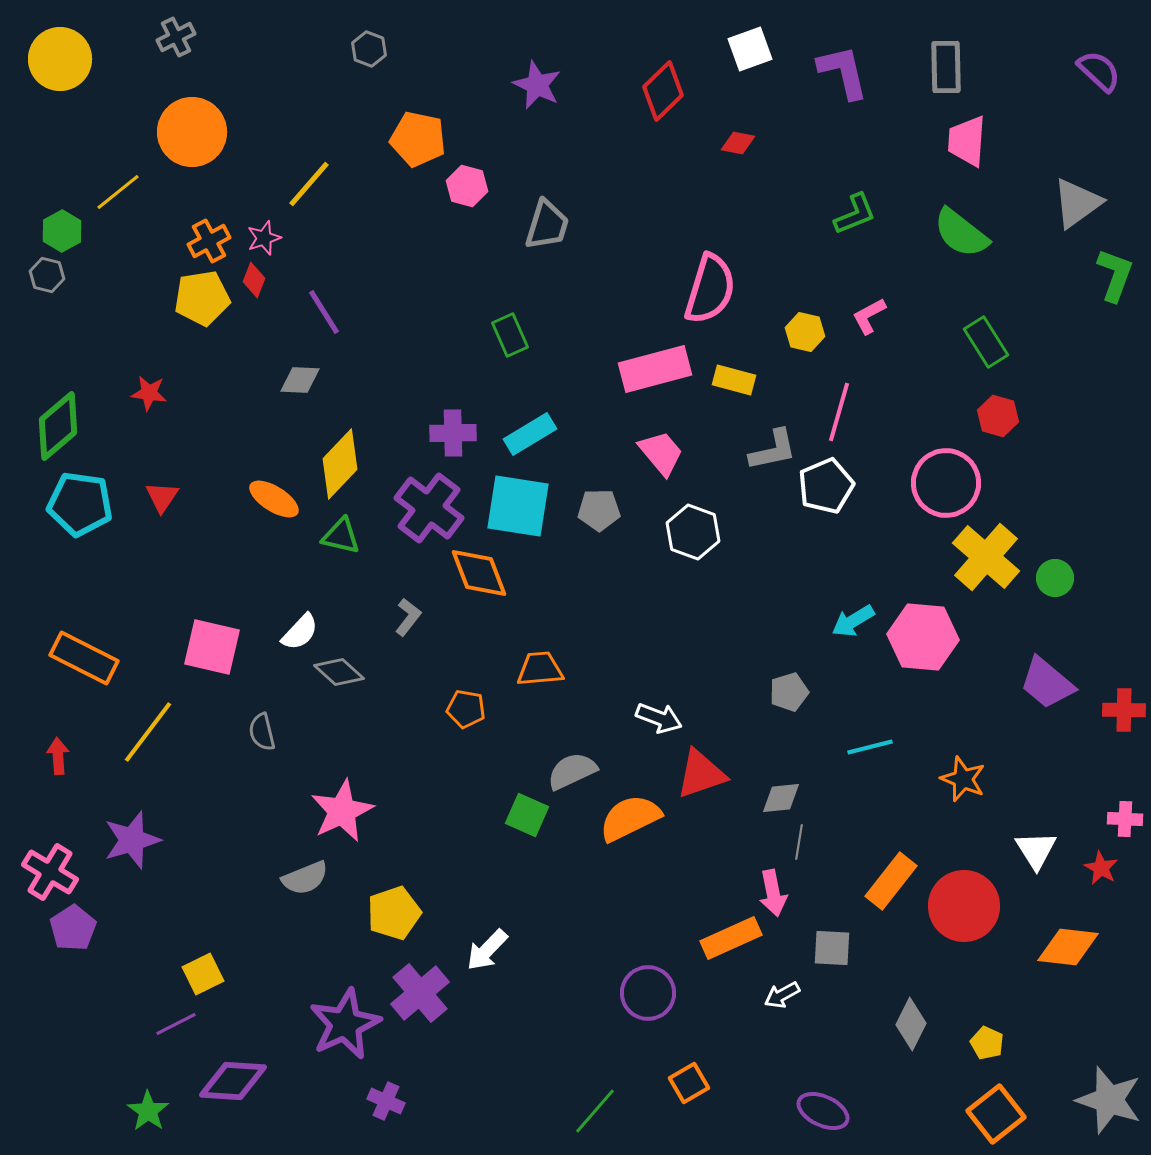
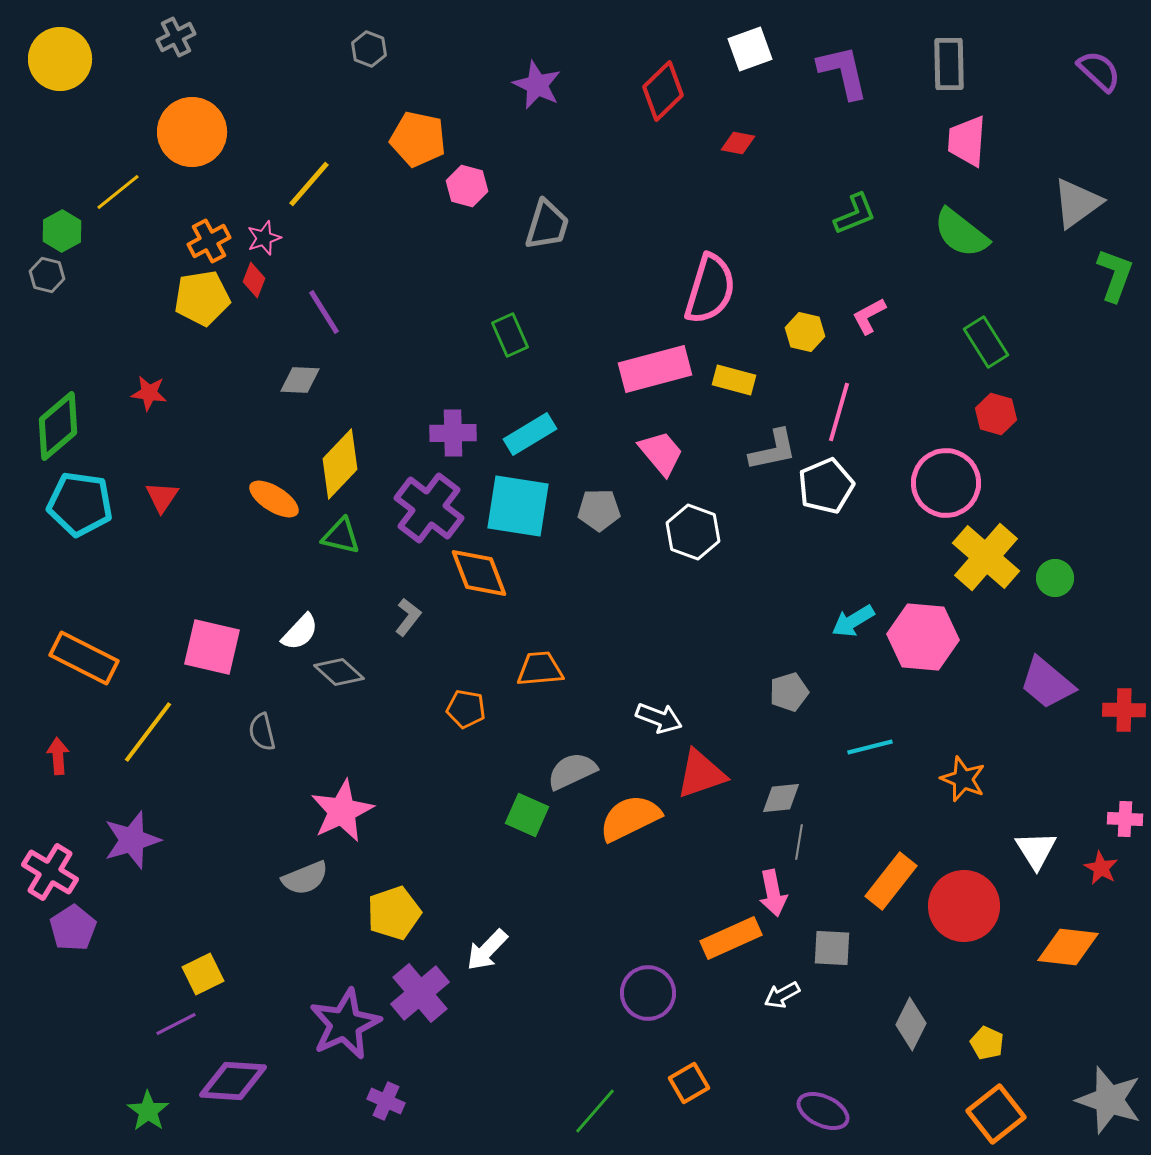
gray rectangle at (946, 67): moved 3 px right, 3 px up
red hexagon at (998, 416): moved 2 px left, 2 px up
